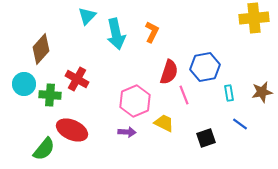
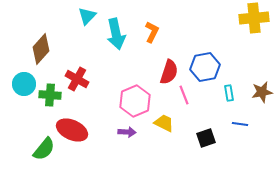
blue line: rotated 28 degrees counterclockwise
